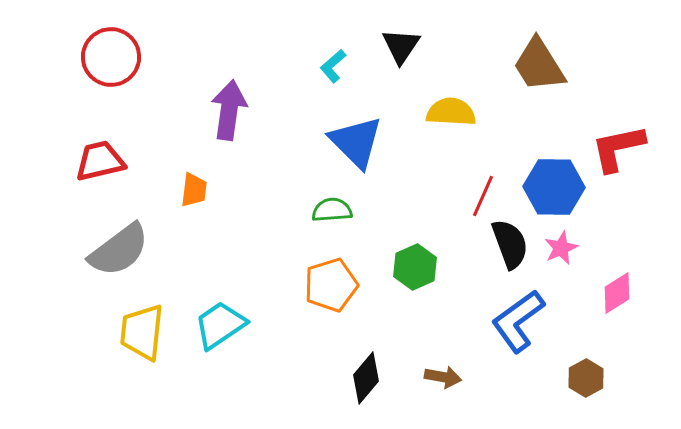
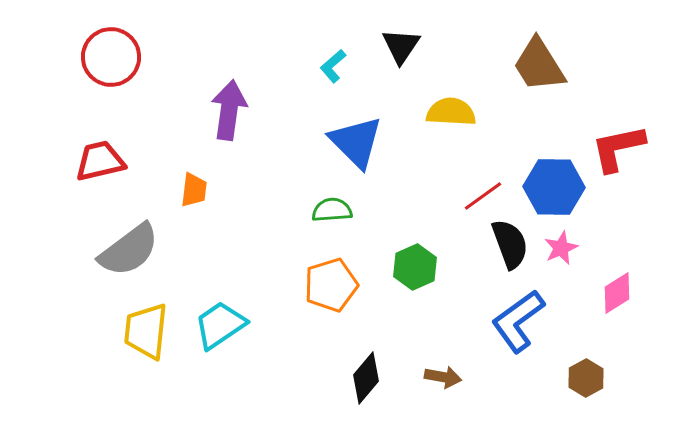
red line: rotated 30 degrees clockwise
gray semicircle: moved 10 px right
yellow trapezoid: moved 4 px right, 1 px up
